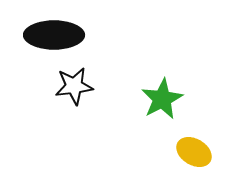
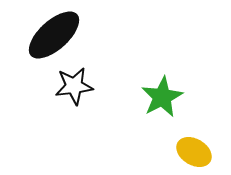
black ellipse: rotated 42 degrees counterclockwise
green star: moved 2 px up
